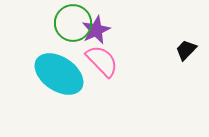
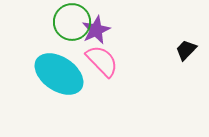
green circle: moved 1 px left, 1 px up
